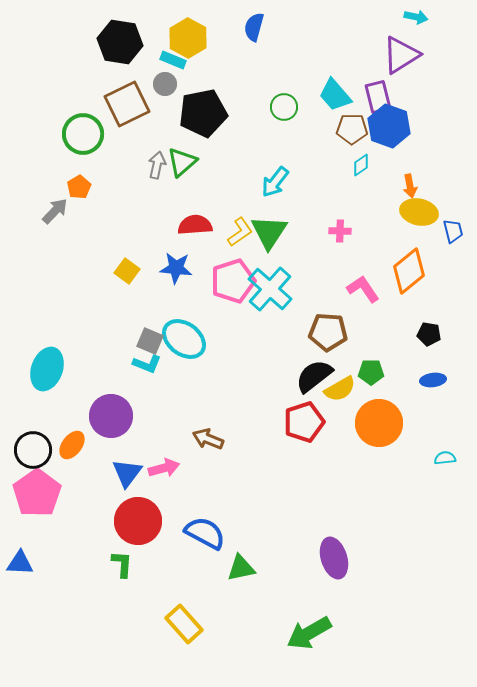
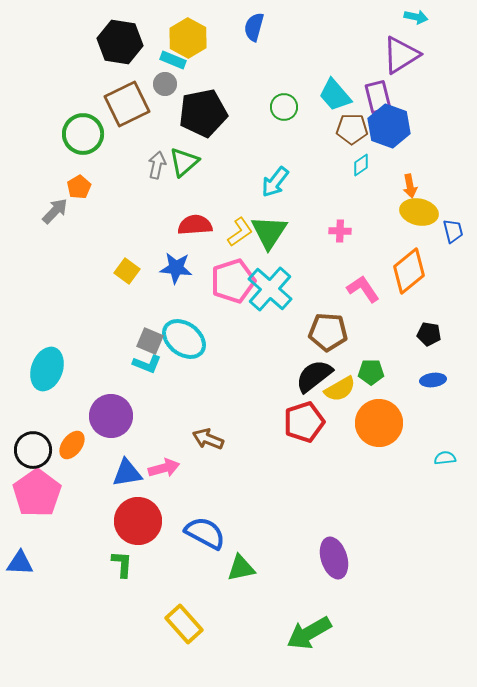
green triangle at (182, 162): moved 2 px right
blue triangle at (127, 473): rotated 44 degrees clockwise
